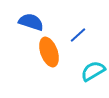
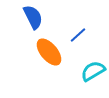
blue semicircle: moved 2 px right, 5 px up; rotated 45 degrees clockwise
orange ellipse: rotated 20 degrees counterclockwise
